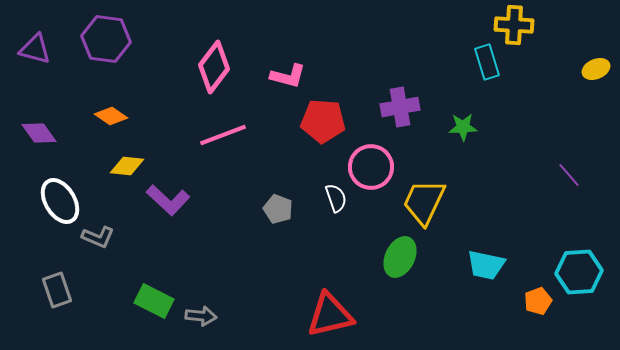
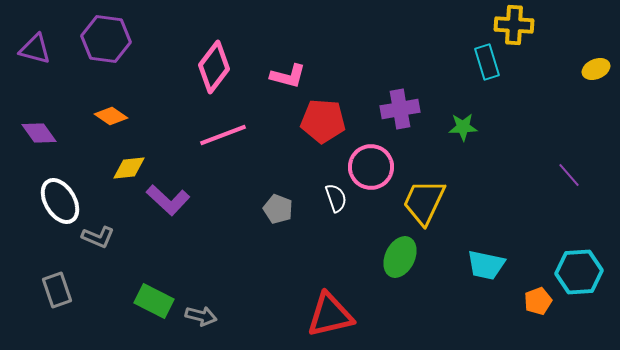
purple cross: moved 2 px down
yellow diamond: moved 2 px right, 2 px down; rotated 12 degrees counterclockwise
gray arrow: rotated 8 degrees clockwise
